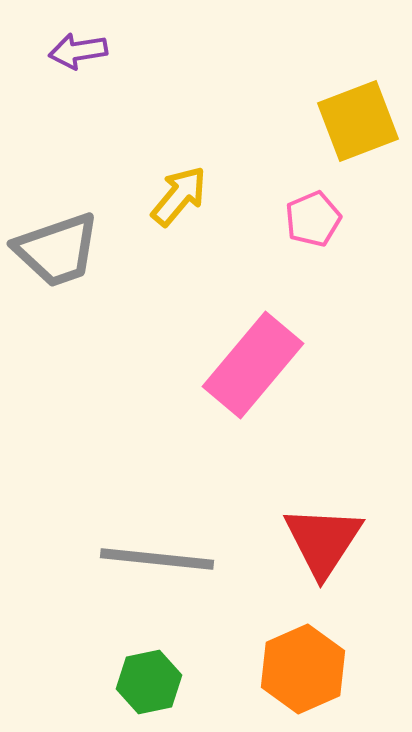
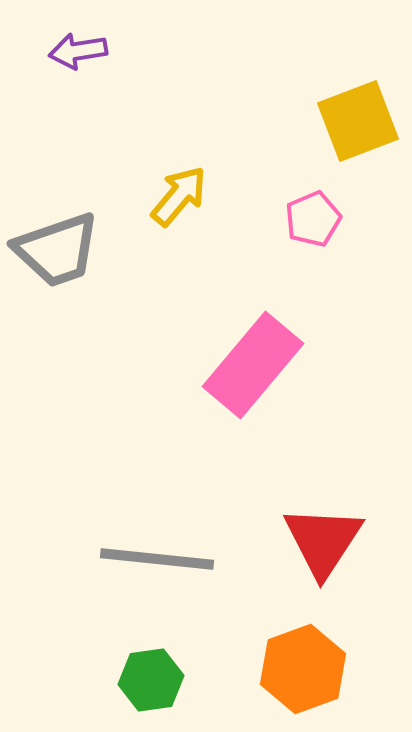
orange hexagon: rotated 4 degrees clockwise
green hexagon: moved 2 px right, 2 px up; rotated 4 degrees clockwise
